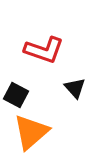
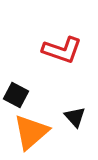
red L-shape: moved 18 px right
black triangle: moved 29 px down
